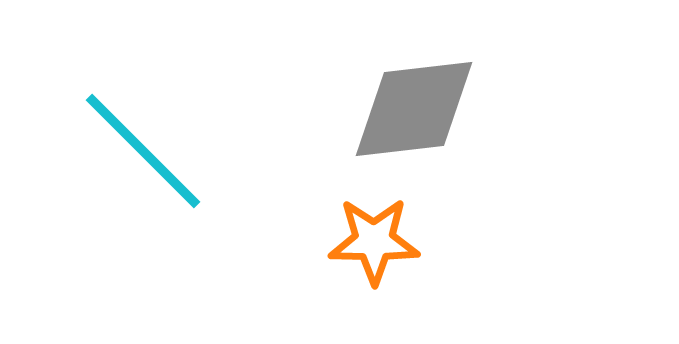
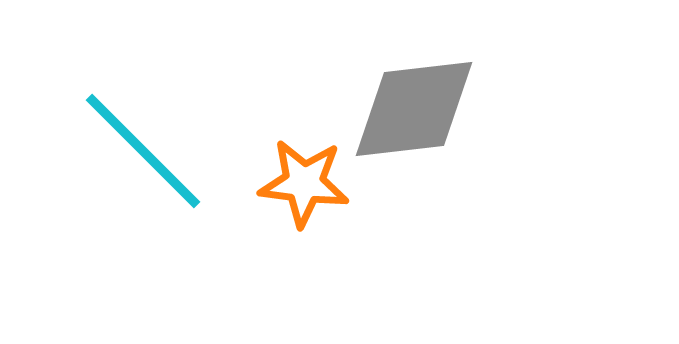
orange star: moved 70 px left, 58 px up; rotated 6 degrees clockwise
